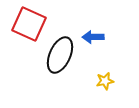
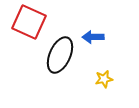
red square: moved 2 px up
yellow star: moved 1 px left, 2 px up
